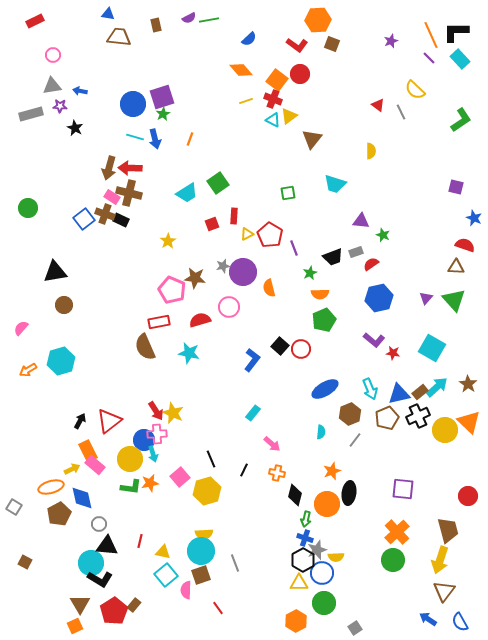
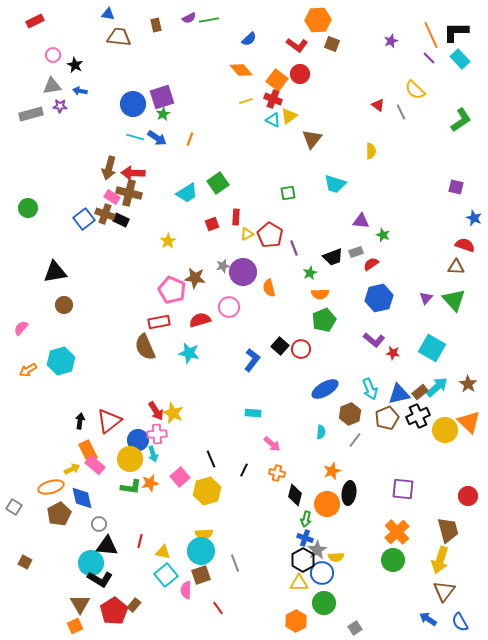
black star at (75, 128): moved 63 px up
blue arrow at (155, 139): moved 2 px right, 1 px up; rotated 42 degrees counterclockwise
red arrow at (130, 168): moved 3 px right, 5 px down
red rectangle at (234, 216): moved 2 px right, 1 px down
cyan rectangle at (253, 413): rotated 56 degrees clockwise
black arrow at (80, 421): rotated 21 degrees counterclockwise
blue circle at (144, 440): moved 6 px left
gray star at (317, 550): rotated 12 degrees counterclockwise
